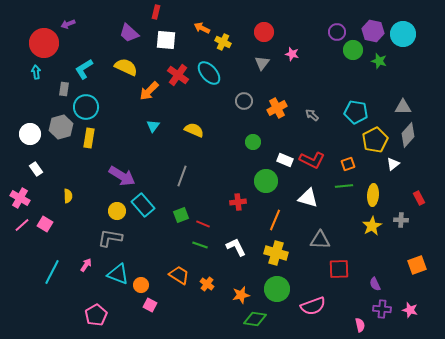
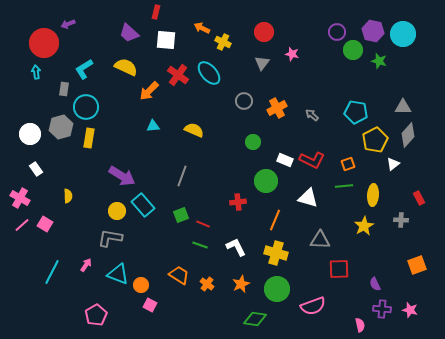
cyan triangle at (153, 126): rotated 48 degrees clockwise
yellow star at (372, 226): moved 8 px left
orange star at (241, 295): moved 11 px up; rotated 12 degrees counterclockwise
